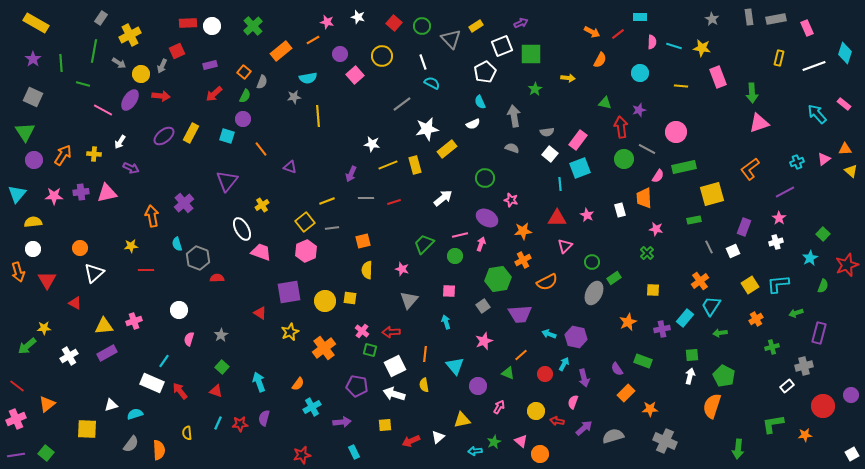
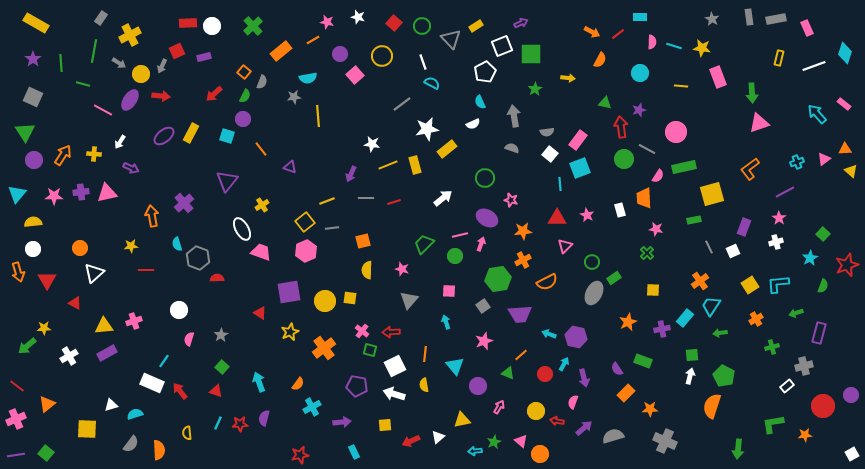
purple rectangle at (210, 65): moved 6 px left, 8 px up
red star at (302, 455): moved 2 px left
